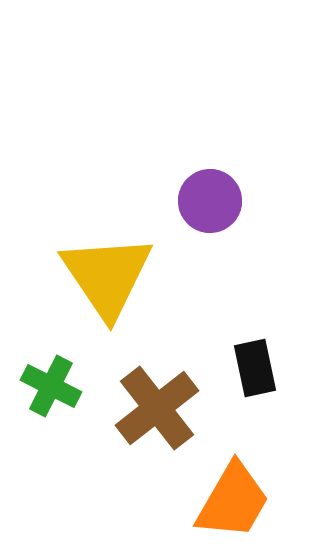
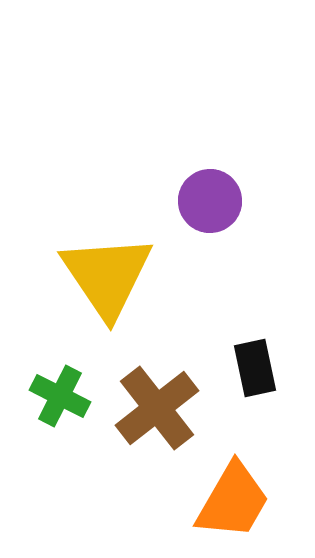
green cross: moved 9 px right, 10 px down
